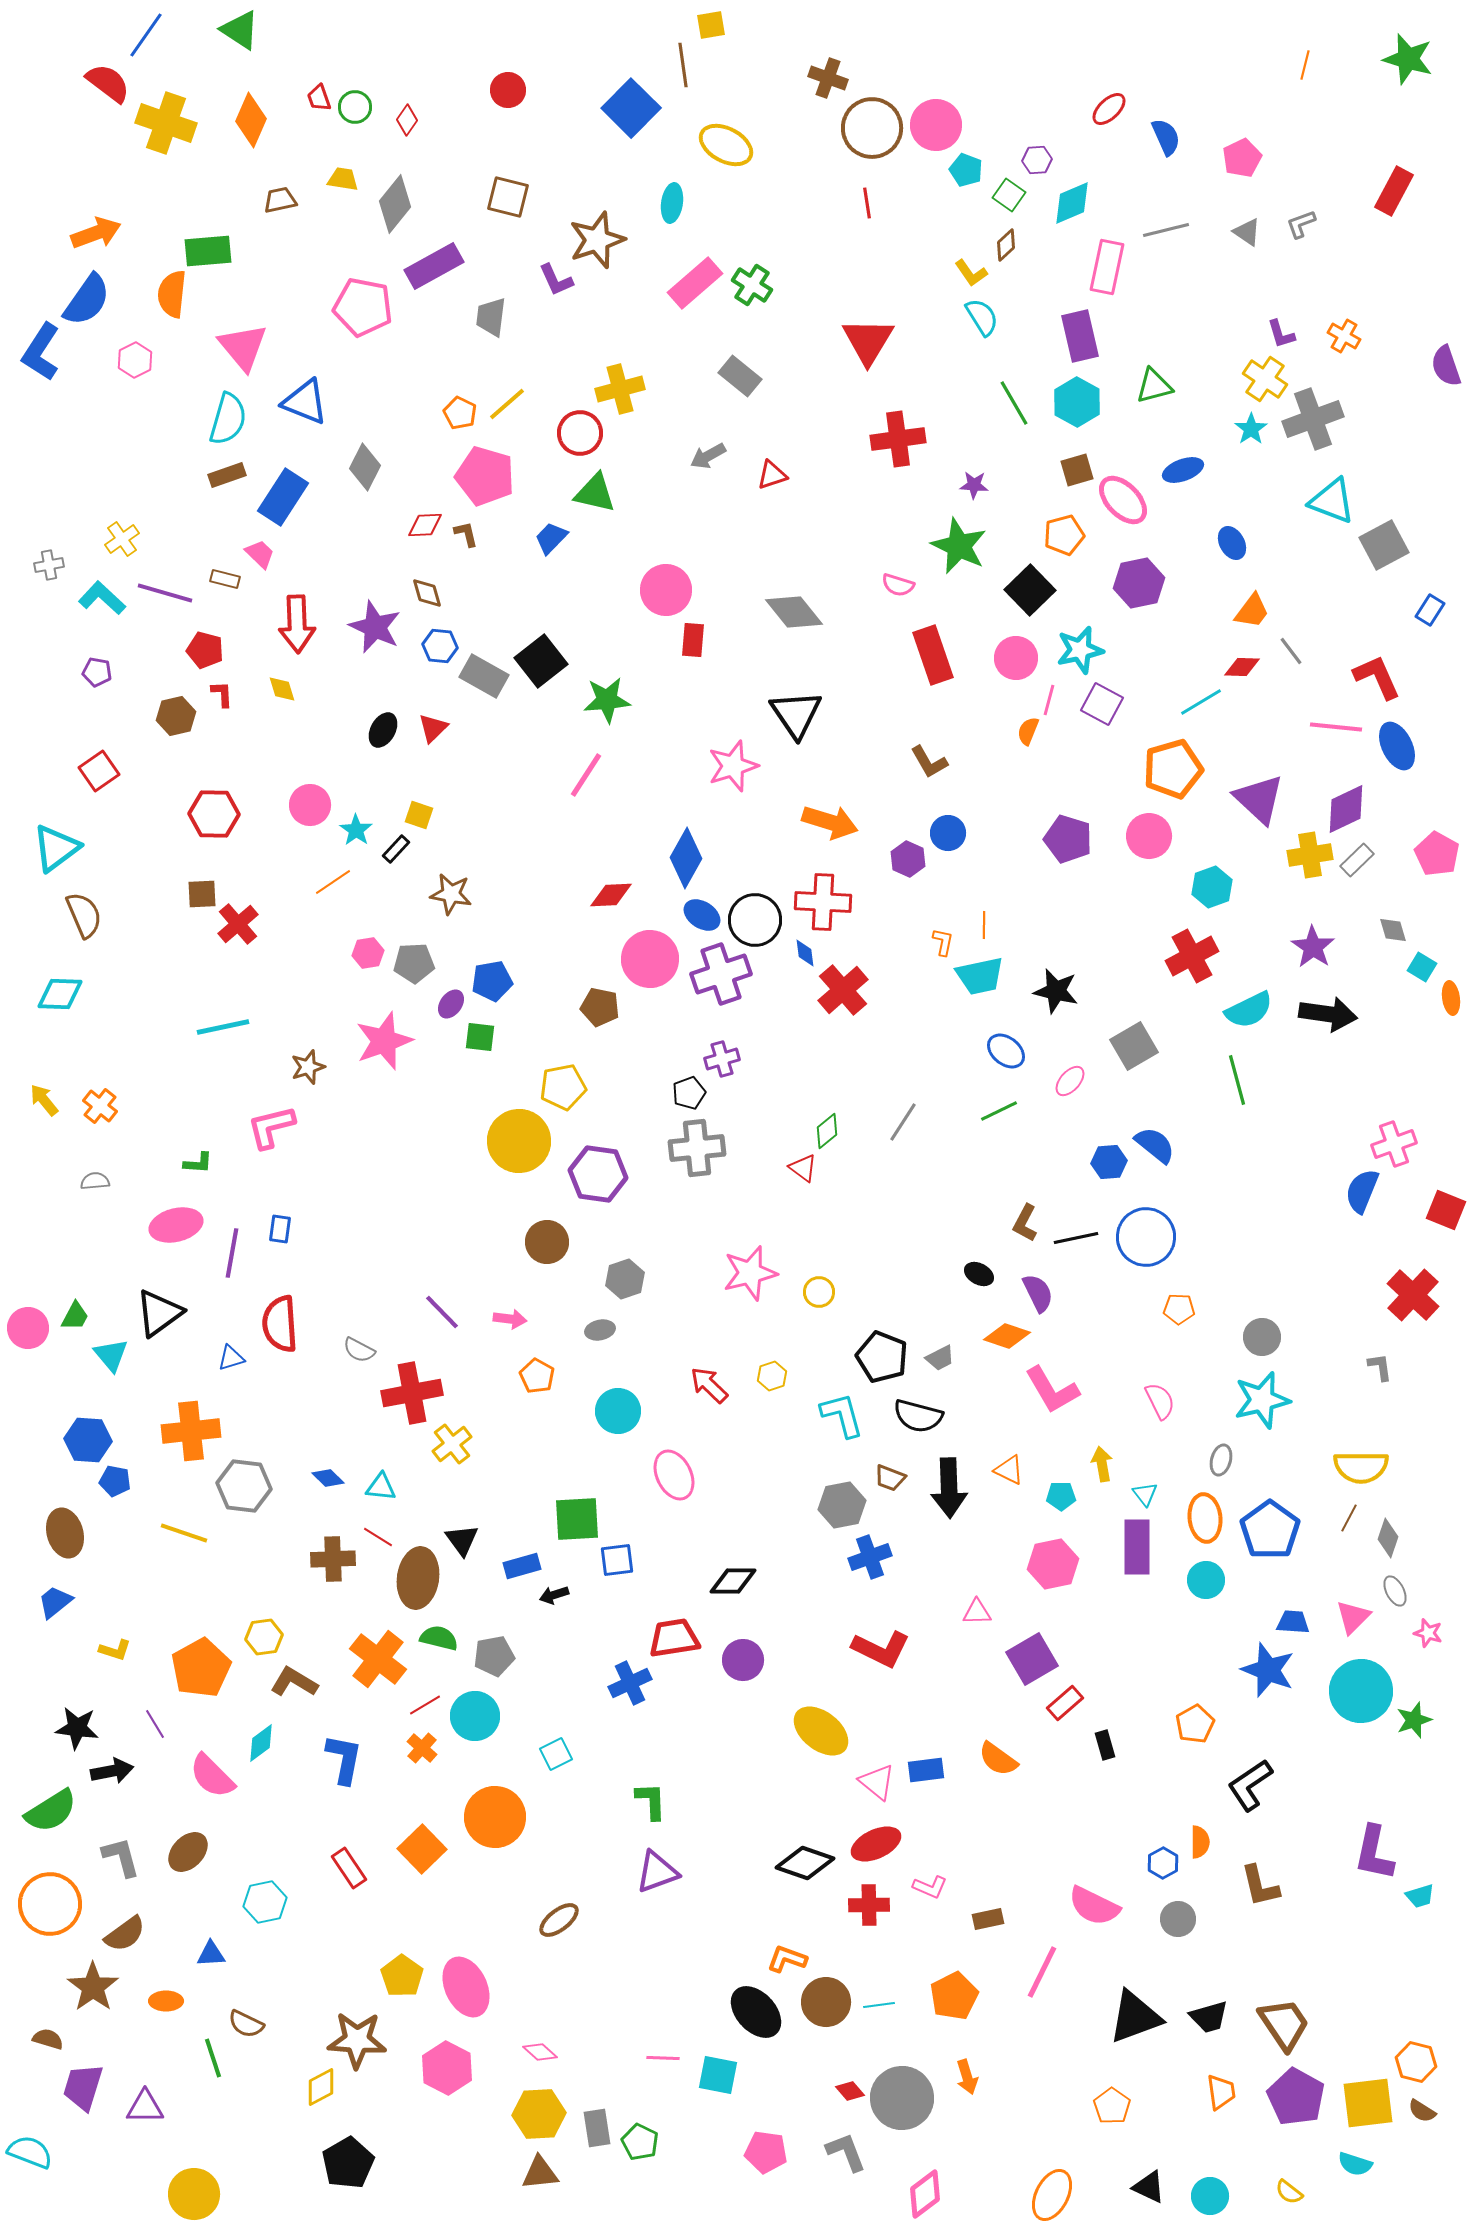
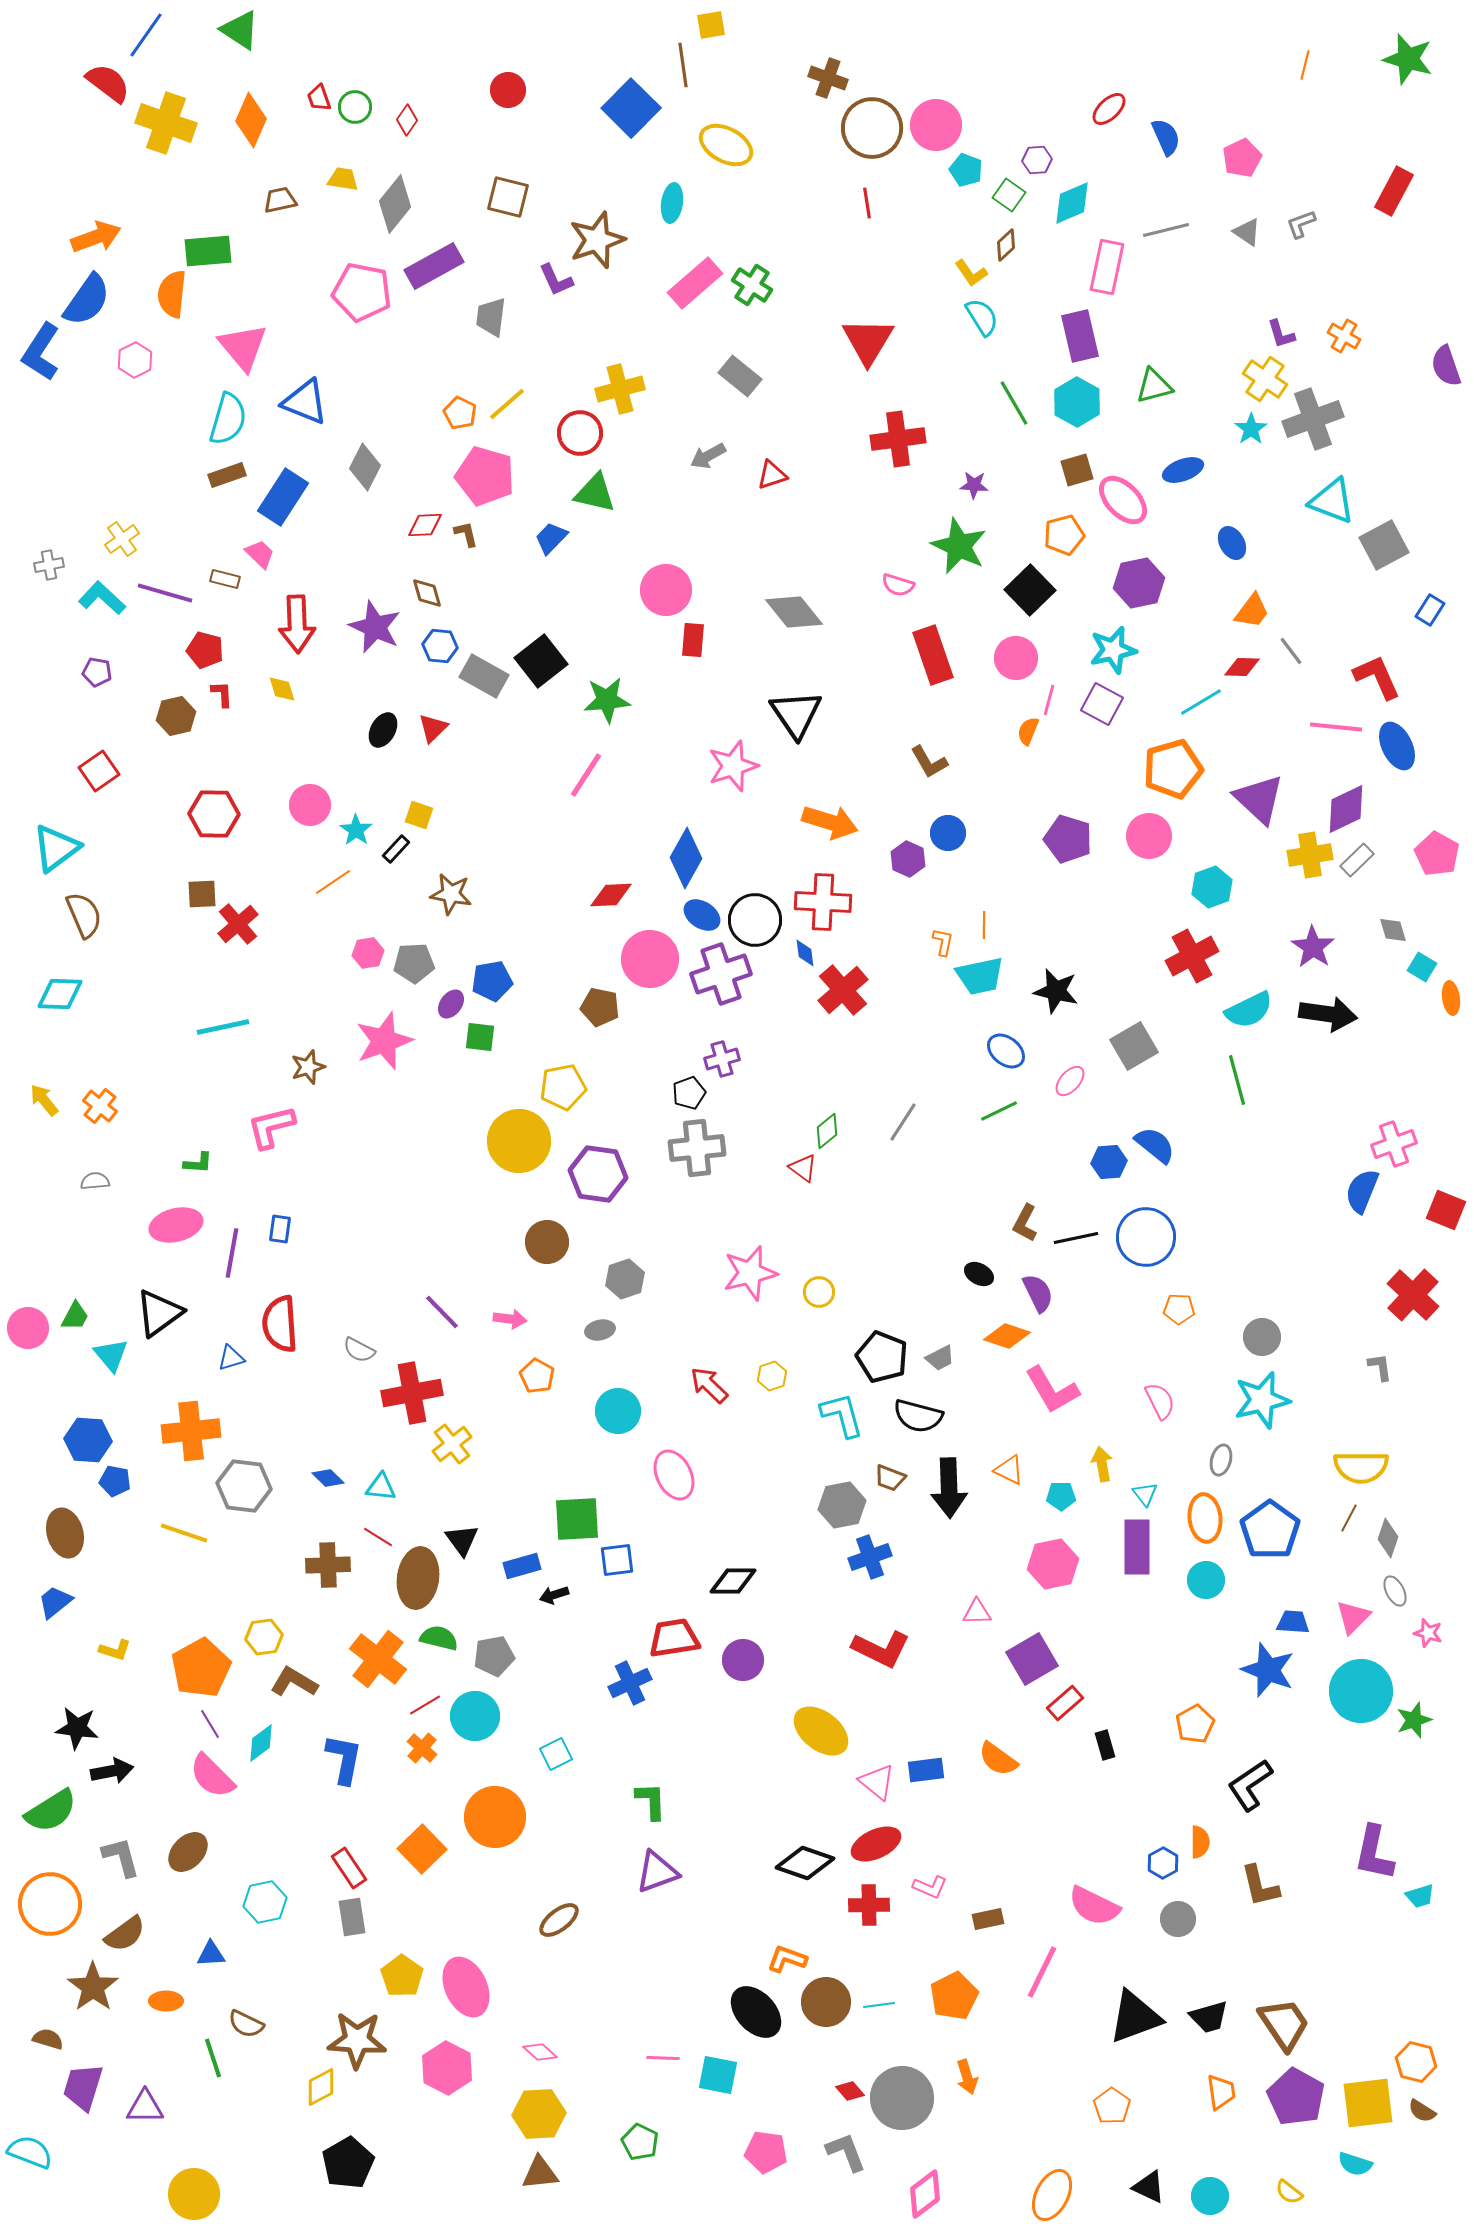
orange arrow at (96, 233): moved 4 px down
pink pentagon at (363, 307): moved 1 px left, 15 px up
cyan star at (1080, 650): moved 33 px right
brown cross at (333, 1559): moved 5 px left, 6 px down
purple line at (155, 1724): moved 55 px right
gray rectangle at (597, 2128): moved 245 px left, 211 px up
